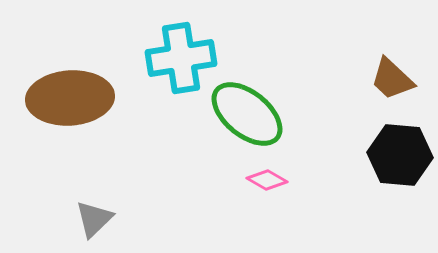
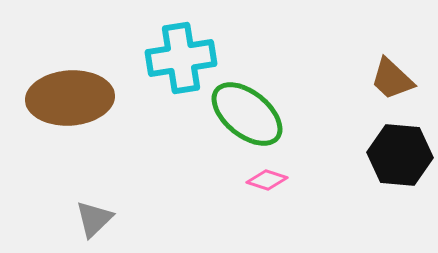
pink diamond: rotated 12 degrees counterclockwise
